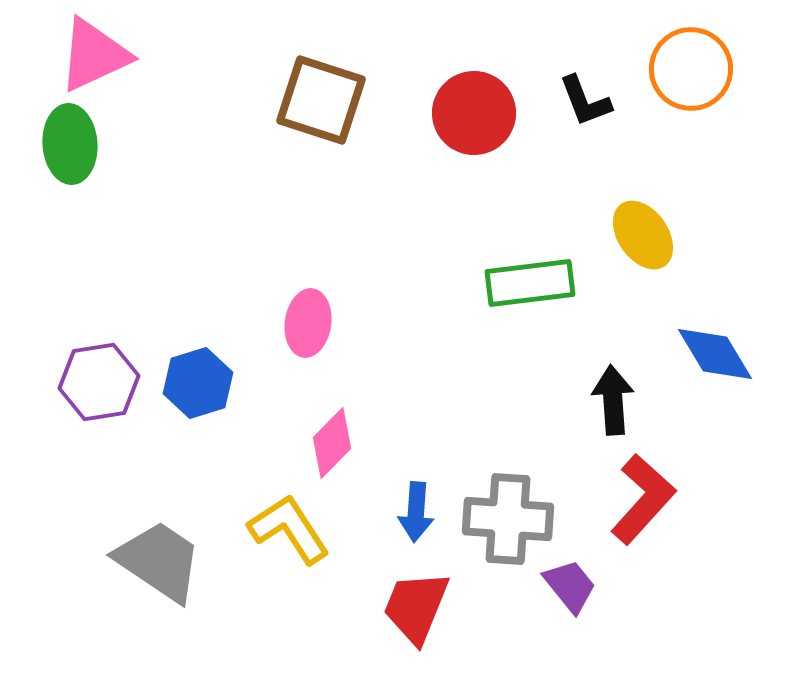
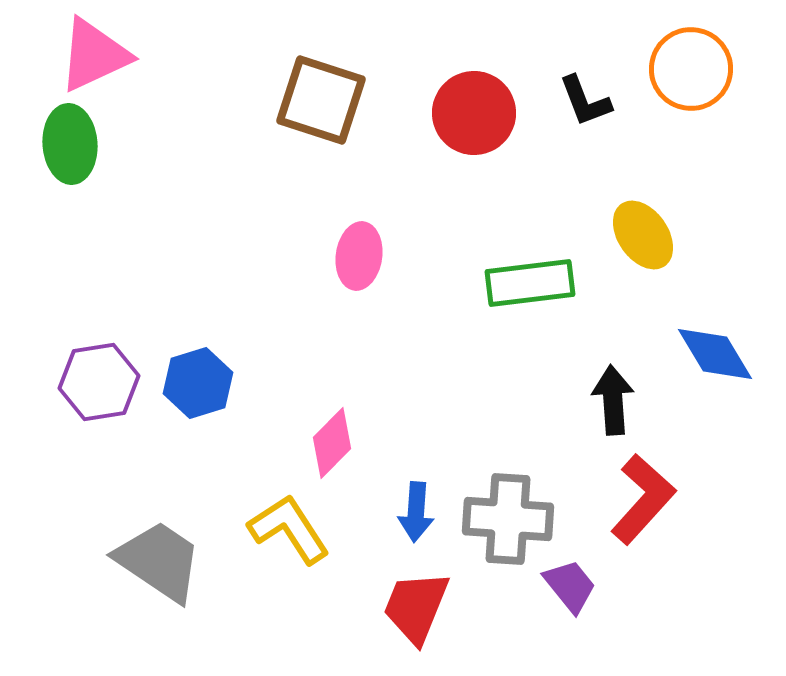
pink ellipse: moved 51 px right, 67 px up
